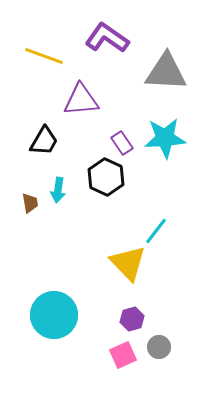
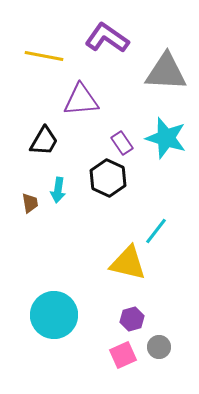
yellow line: rotated 9 degrees counterclockwise
cyan star: moved 1 px right; rotated 21 degrees clockwise
black hexagon: moved 2 px right, 1 px down
yellow triangle: rotated 33 degrees counterclockwise
